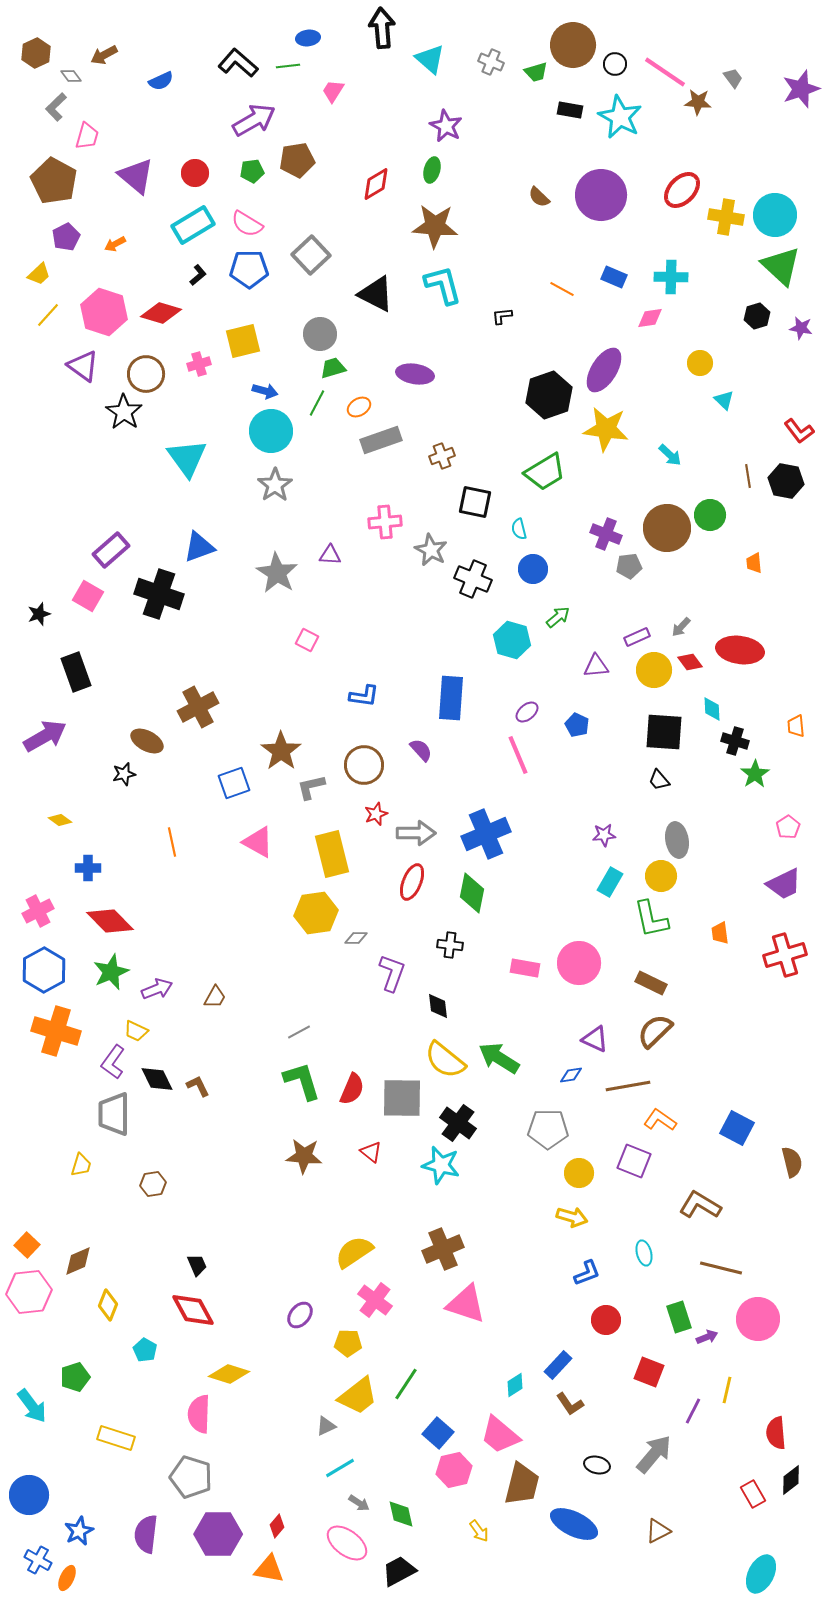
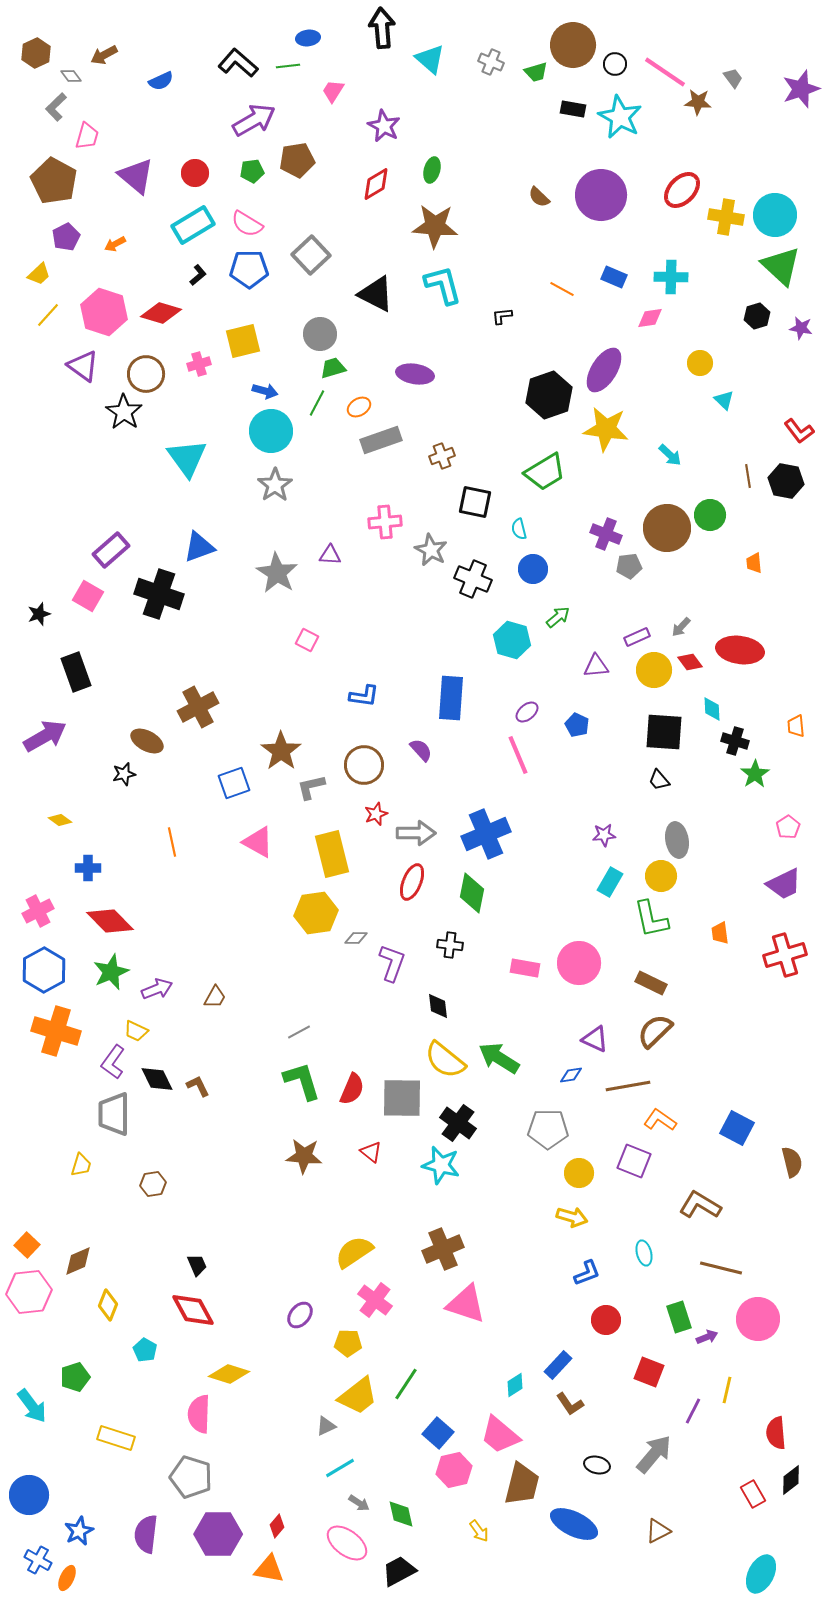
black rectangle at (570, 110): moved 3 px right, 1 px up
purple star at (446, 126): moved 62 px left
purple L-shape at (392, 973): moved 10 px up
